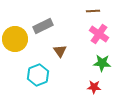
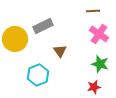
green star: moved 2 px left, 1 px down; rotated 12 degrees clockwise
red star: rotated 16 degrees counterclockwise
